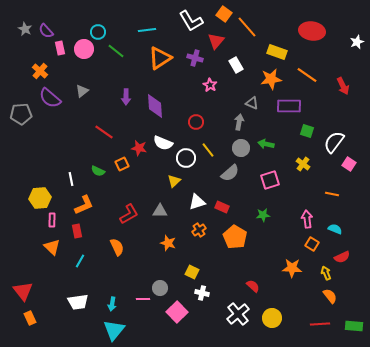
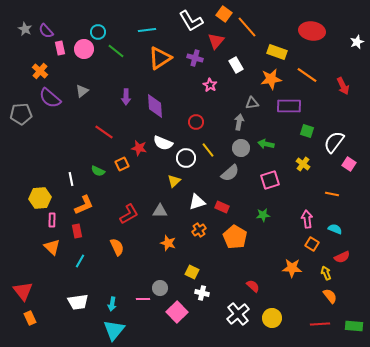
gray triangle at (252, 103): rotated 32 degrees counterclockwise
